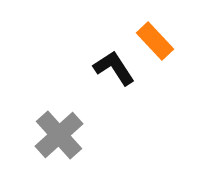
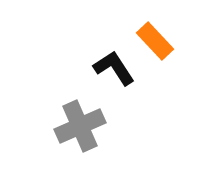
gray cross: moved 21 px right, 9 px up; rotated 18 degrees clockwise
